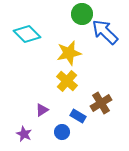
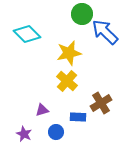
purple triangle: rotated 16 degrees clockwise
blue rectangle: moved 1 px down; rotated 28 degrees counterclockwise
blue circle: moved 6 px left
